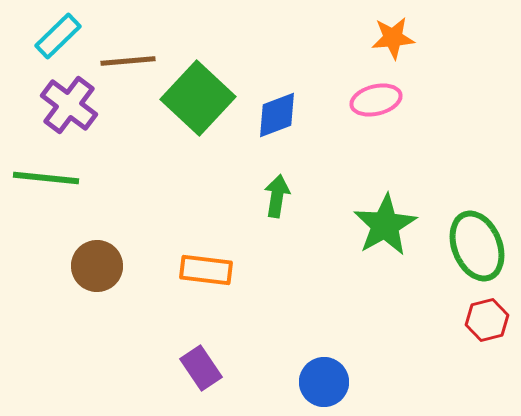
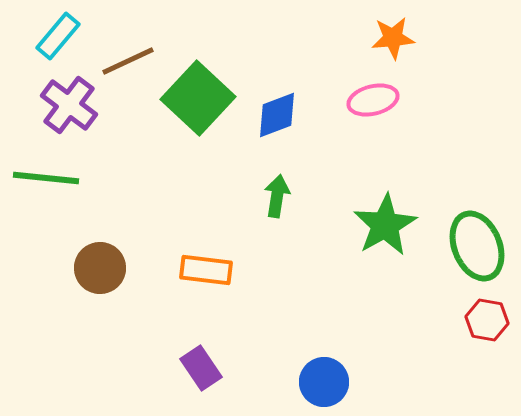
cyan rectangle: rotated 6 degrees counterclockwise
brown line: rotated 20 degrees counterclockwise
pink ellipse: moved 3 px left
brown circle: moved 3 px right, 2 px down
red hexagon: rotated 24 degrees clockwise
